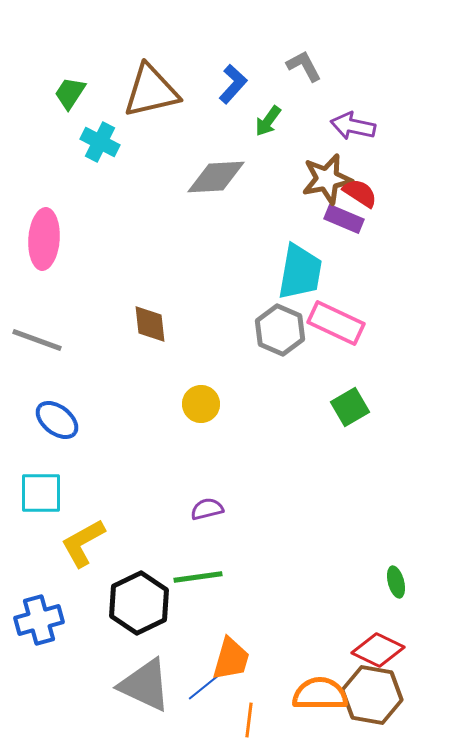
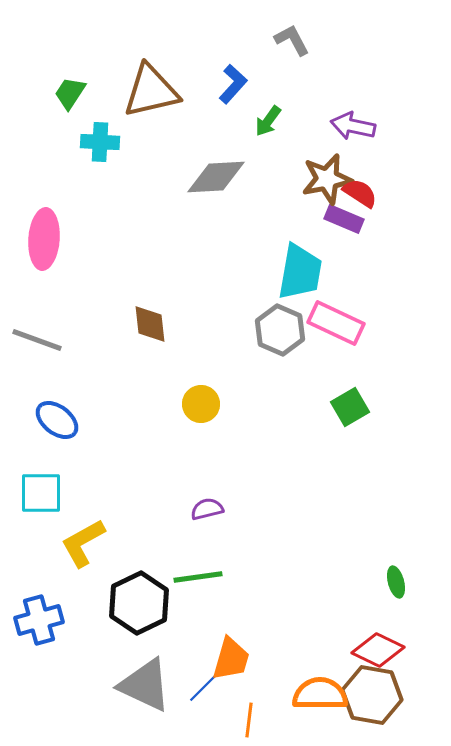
gray L-shape: moved 12 px left, 26 px up
cyan cross: rotated 24 degrees counterclockwise
blue line: rotated 6 degrees counterclockwise
